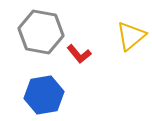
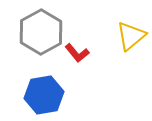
gray hexagon: rotated 21 degrees clockwise
red L-shape: moved 2 px left, 1 px up
